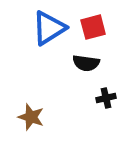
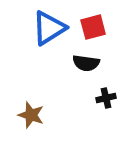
brown star: moved 2 px up
